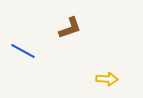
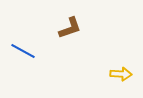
yellow arrow: moved 14 px right, 5 px up
